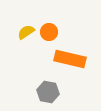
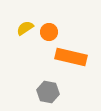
yellow semicircle: moved 1 px left, 4 px up
orange rectangle: moved 1 px right, 2 px up
